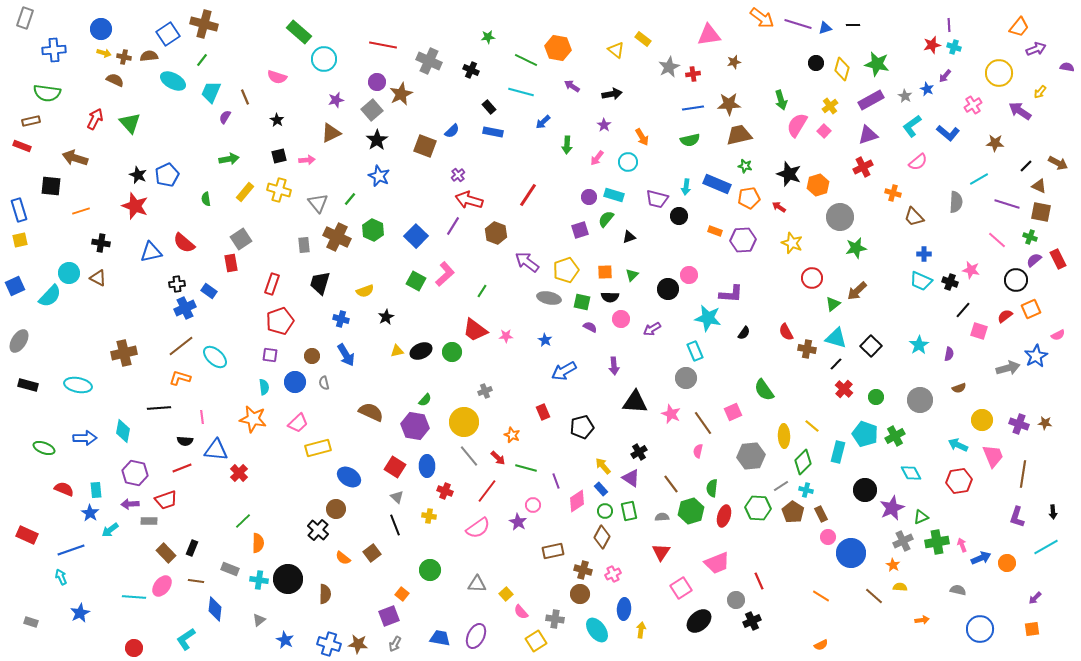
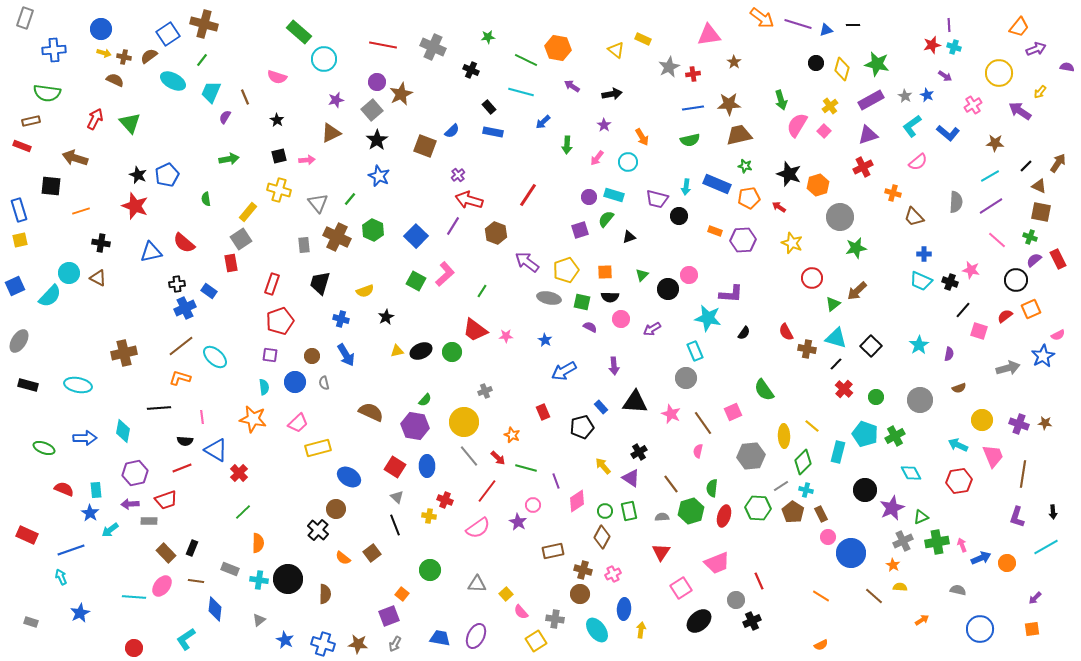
blue triangle at (825, 28): moved 1 px right, 2 px down
yellow rectangle at (643, 39): rotated 14 degrees counterclockwise
brown semicircle at (149, 56): rotated 30 degrees counterclockwise
gray cross at (429, 61): moved 4 px right, 14 px up
brown star at (734, 62): rotated 24 degrees counterclockwise
purple arrow at (945, 76): rotated 96 degrees counterclockwise
blue star at (927, 89): moved 6 px down
brown arrow at (1058, 163): rotated 84 degrees counterclockwise
cyan line at (979, 179): moved 11 px right, 3 px up
yellow rectangle at (245, 192): moved 3 px right, 20 px down
purple line at (1007, 204): moved 16 px left, 2 px down; rotated 50 degrees counterclockwise
green triangle at (632, 275): moved 10 px right
blue star at (1036, 356): moved 7 px right
blue triangle at (216, 450): rotated 25 degrees clockwise
purple hexagon at (135, 473): rotated 25 degrees counterclockwise
blue rectangle at (601, 489): moved 82 px up
red cross at (445, 491): moved 9 px down
green line at (243, 521): moved 9 px up
orange arrow at (922, 620): rotated 24 degrees counterclockwise
blue cross at (329, 644): moved 6 px left
